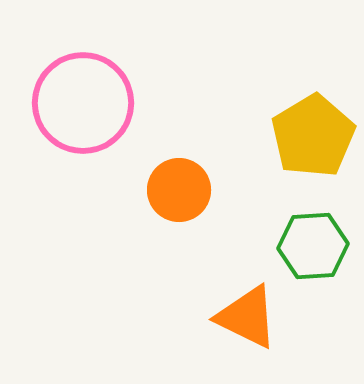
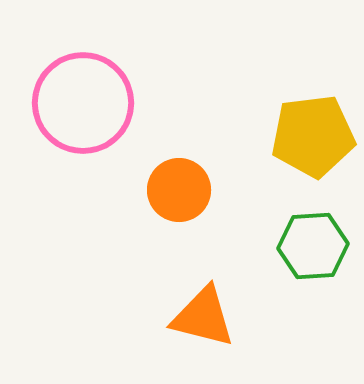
yellow pentagon: rotated 24 degrees clockwise
orange triangle: moved 44 px left; rotated 12 degrees counterclockwise
